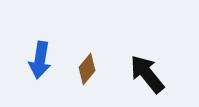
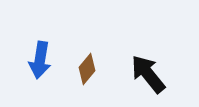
black arrow: moved 1 px right
